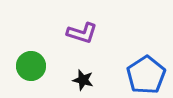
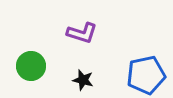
blue pentagon: rotated 21 degrees clockwise
